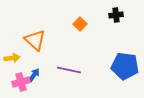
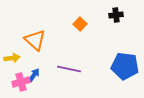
purple line: moved 1 px up
